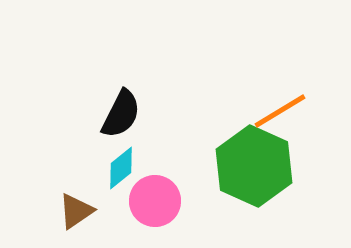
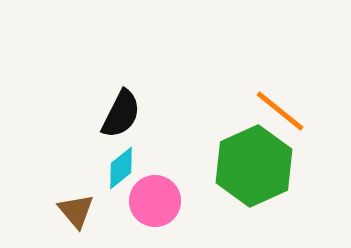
orange line: rotated 70 degrees clockwise
green hexagon: rotated 12 degrees clockwise
brown triangle: rotated 36 degrees counterclockwise
